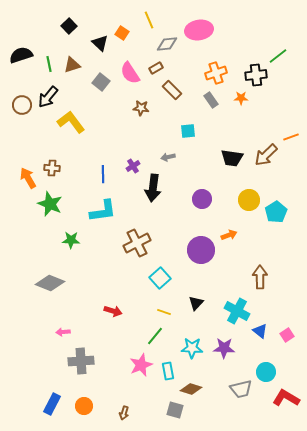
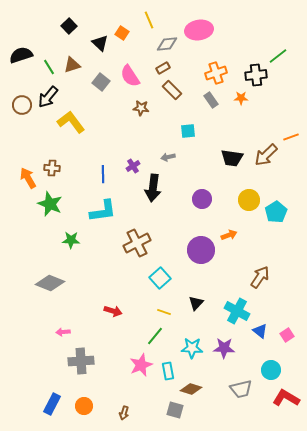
green line at (49, 64): moved 3 px down; rotated 21 degrees counterclockwise
brown rectangle at (156, 68): moved 7 px right
pink semicircle at (130, 73): moved 3 px down
brown arrow at (260, 277): rotated 35 degrees clockwise
cyan circle at (266, 372): moved 5 px right, 2 px up
